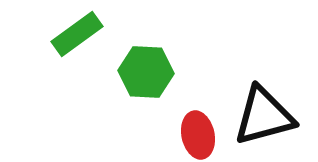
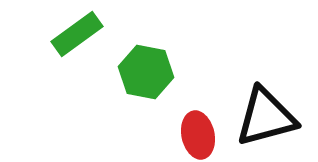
green hexagon: rotated 8 degrees clockwise
black triangle: moved 2 px right, 1 px down
